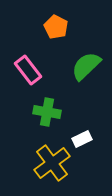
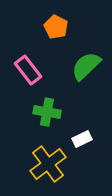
yellow cross: moved 4 px left, 1 px down
